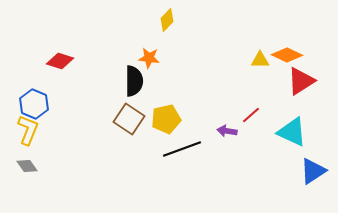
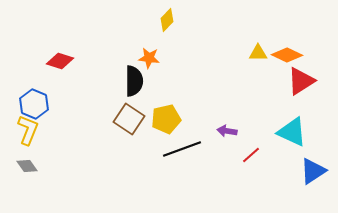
yellow triangle: moved 2 px left, 7 px up
red line: moved 40 px down
